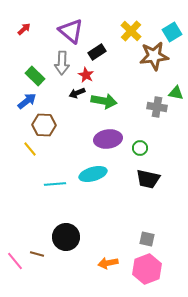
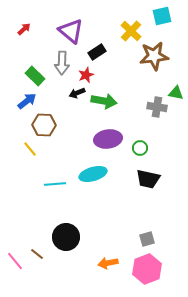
cyan square: moved 10 px left, 16 px up; rotated 18 degrees clockwise
red star: rotated 21 degrees clockwise
gray square: rotated 28 degrees counterclockwise
brown line: rotated 24 degrees clockwise
